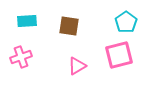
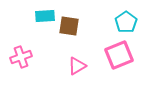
cyan rectangle: moved 18 px right, 5 px up
pink square: rotated 8 degrees counterclockwise
